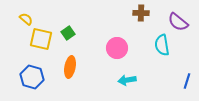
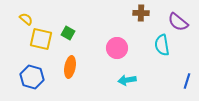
green square: rotated 24 degrees counterclockwise
